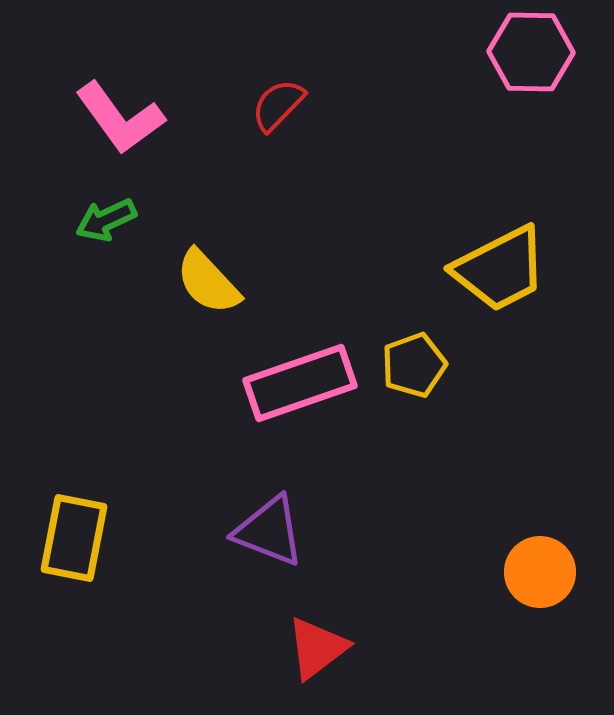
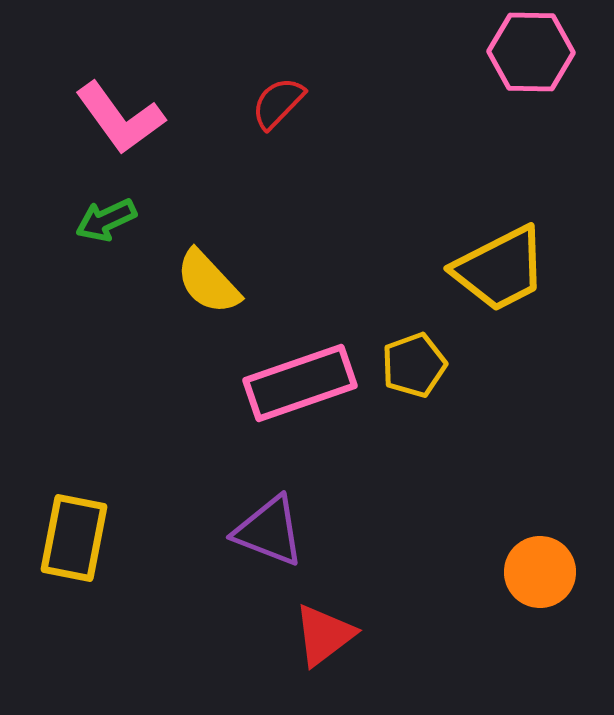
red semicircle: moved 2 px up
red triangle: moved 7 px right, 13 px up
